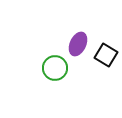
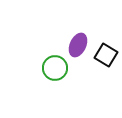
purple ellipse: moved 1 px down
